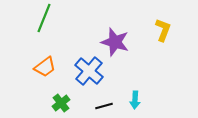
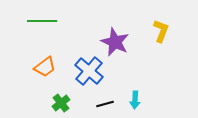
green line: moved 2 px left, 3 px down; rotated 68 degrees clockwise
yellow L-shape: moved 2 px left, 1 px down
purple star: rotated 8 degrees clockwise
black line: moved 1 px right, 2 px up
